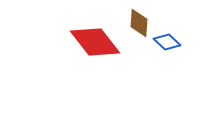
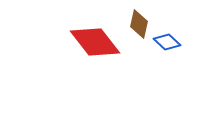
brown diamond: moved 1 px down; rotated 8 degrees clockwise
